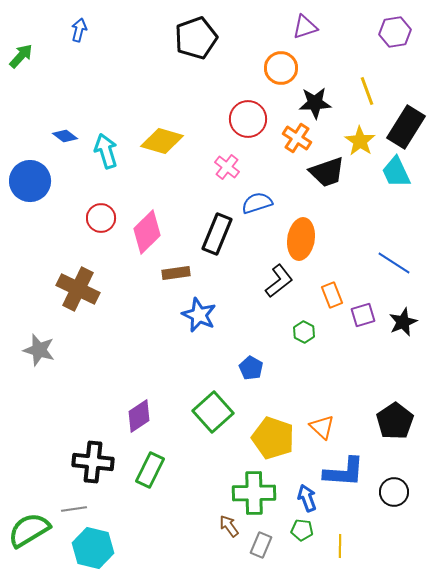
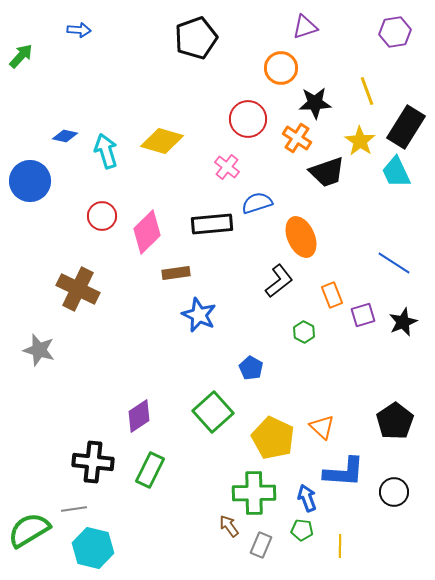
blue arrow at (79, 30): rotated 80 degrees clockwise
blue diamond at (65, 136): rotated 25 degrees counterclockwise
red circle at (101, 218): moved 1 px right, 2 px up
black rectangle at (217, 234): moved 5 px left, 10 px up; rotated 63 degrees clockwise
orange ellipse at (301, 239): moved 2 px up; rotated 33 degrees counterclockwise
yellow pentagon at (273, 438): rotated 6 degrees clockwise
